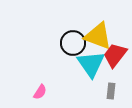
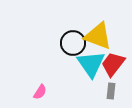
red trapezoid: moved 2 px left, 9 px down
